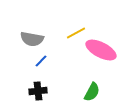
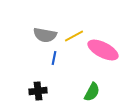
yellow line: moved 2 px left, 3 px down
gray semicircle: moved 13 px right, 4 px up
pink ellipse: moved 2 px right
blue line: moved 13 px right, 3 px up; rotated 32 degrees counterclockwise
